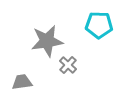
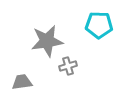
gray cross: moved 1 px down; rotated 30 degrees clockwise
